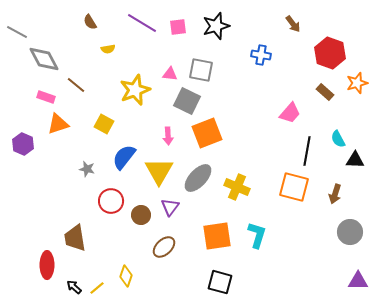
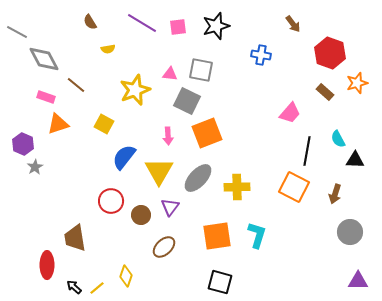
gray star at (87, 169): moved 52 px left, 2 px up; rotated 28 degrees clockwise
yellow cross at (237, 187): rotated 25 degrees counterclockwise
orange square at (294, 187): rotated 12 degrees clockwise
